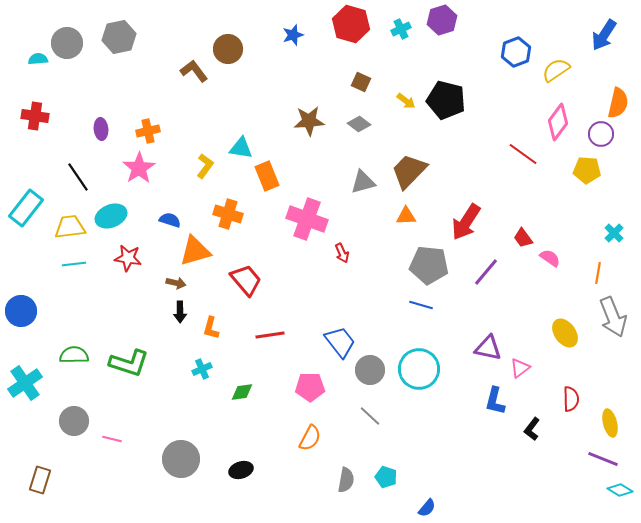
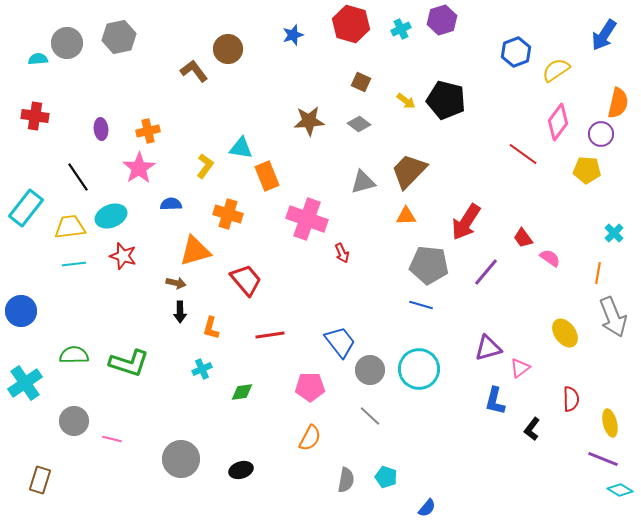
blue semicircle at (170, 220): moved 1 px right, 16 px up; rotated 20 degrees counterclockwise
red star at (128, 258): moved 5 px left, 2 px up; rotated 8 degrees clockwise
purple triangle at (488, 348): rotated 28 degrees counterclockwise
